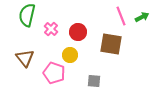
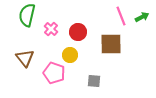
brown square: rotated 10 degrees counterclockwise
